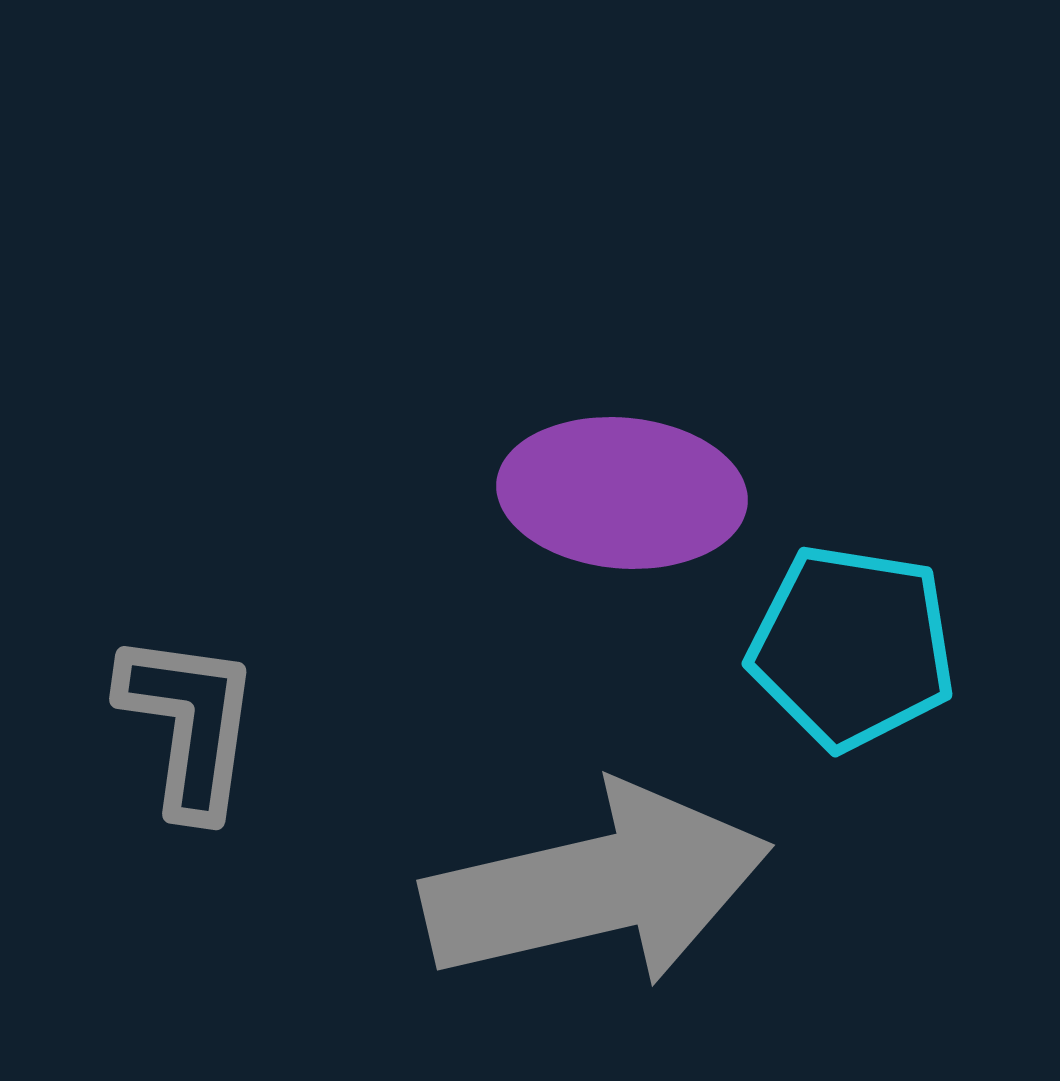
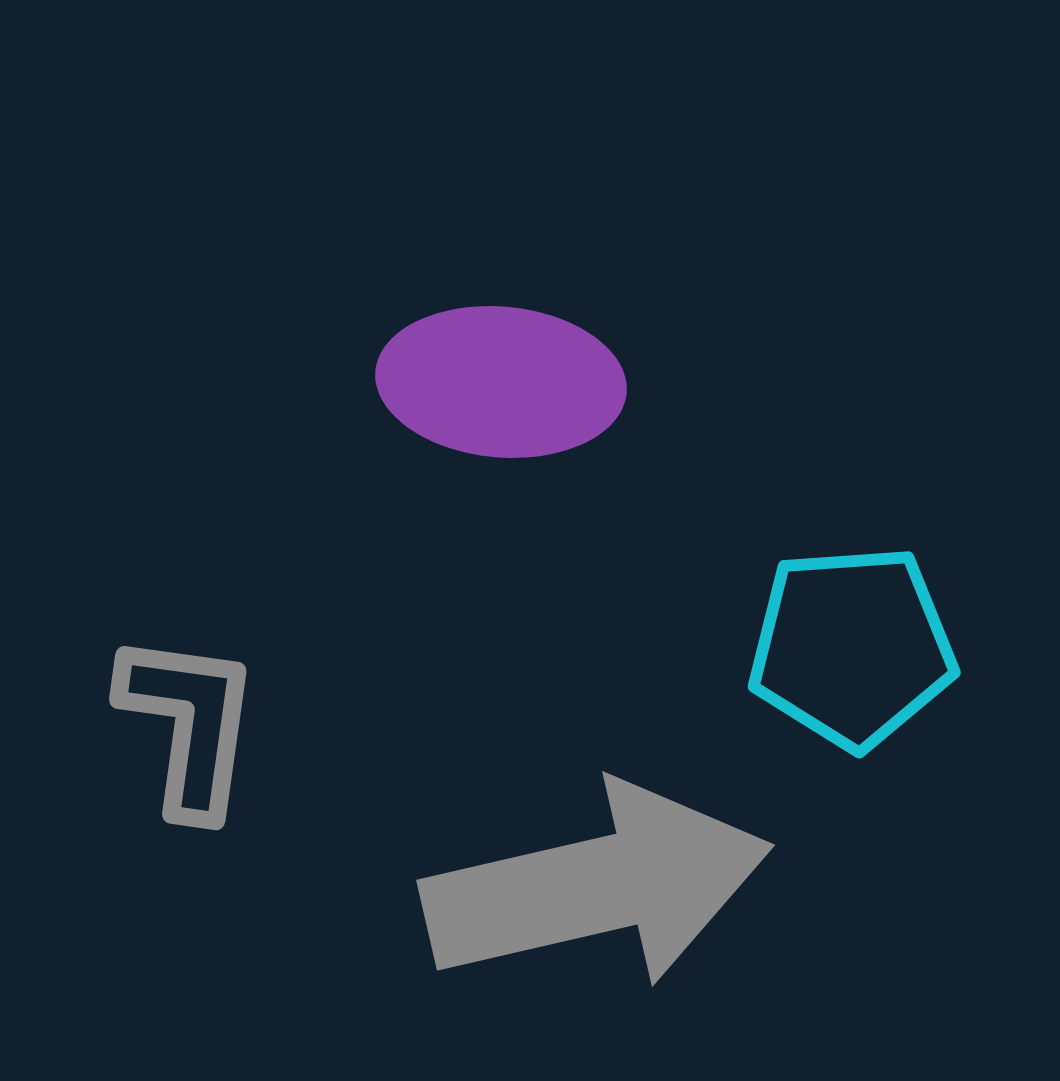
purple ellipse: moved 121 px left, 111 px up
cyan pentagon: rotated 13 degrees counterclockwise
